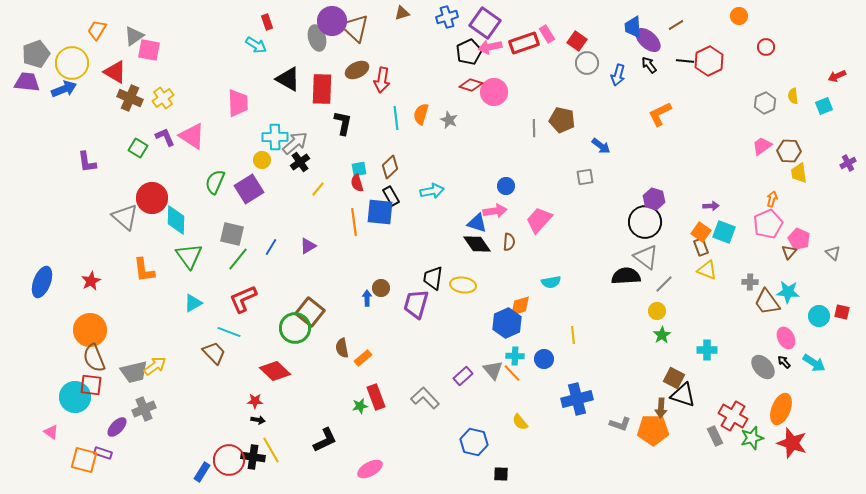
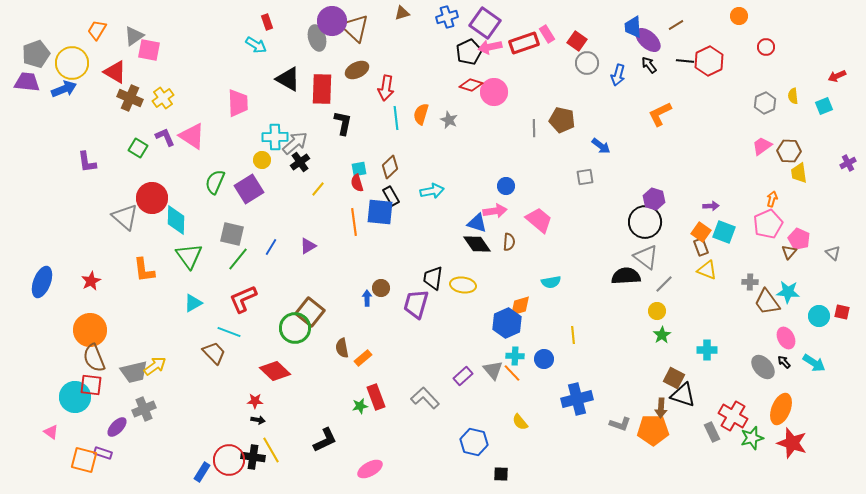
red arrow at (382, 80): moved 4 px right, 8 px down
pink trapezoid at (539, 220): rotated 88 degrees clockwise
gray rectangle at (715, 436): moved 3 px left, 4 px up
